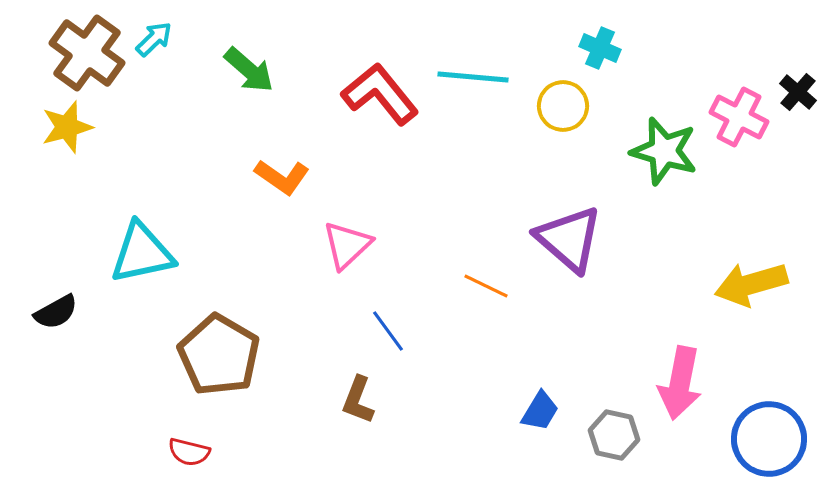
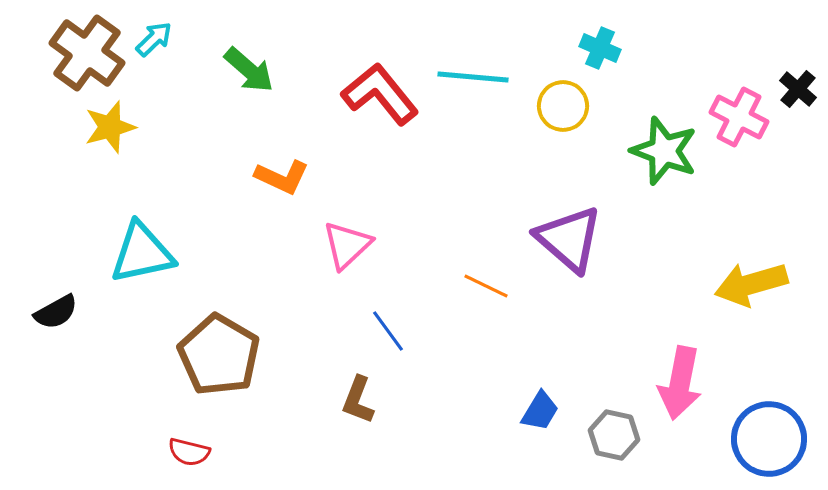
black cross: moved 3 px up
yellow star: moved 43 px right
green star: rotated 4 degrees clockwise
orange L-shape: rotated 10 degrees counterclockwise
